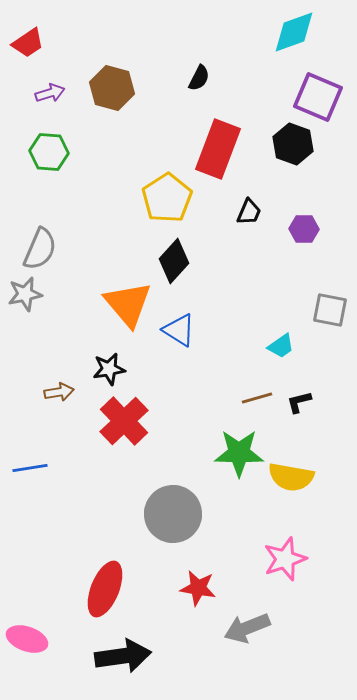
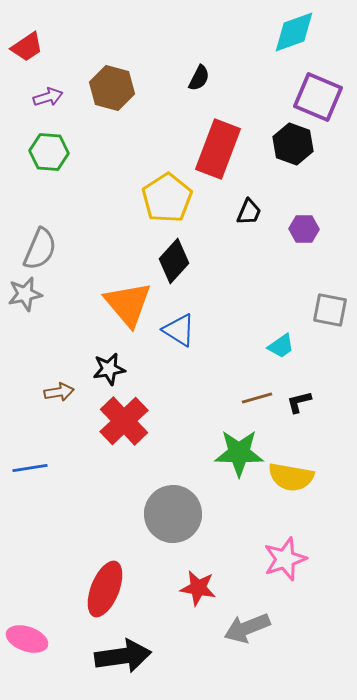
red trapezoid: moved 1 px left, 4 px down
purple arrow: moved 2 px left, 4 px down
